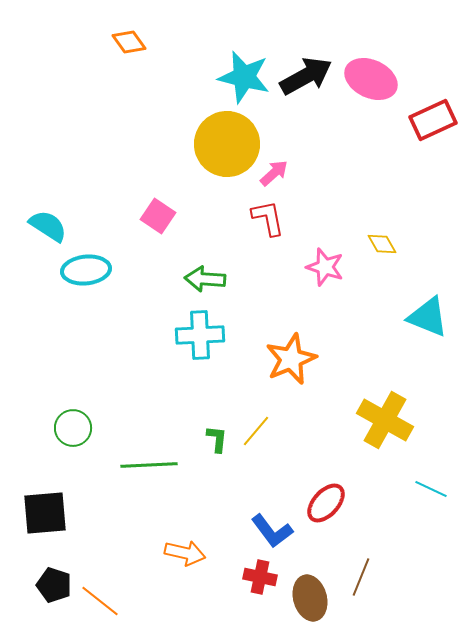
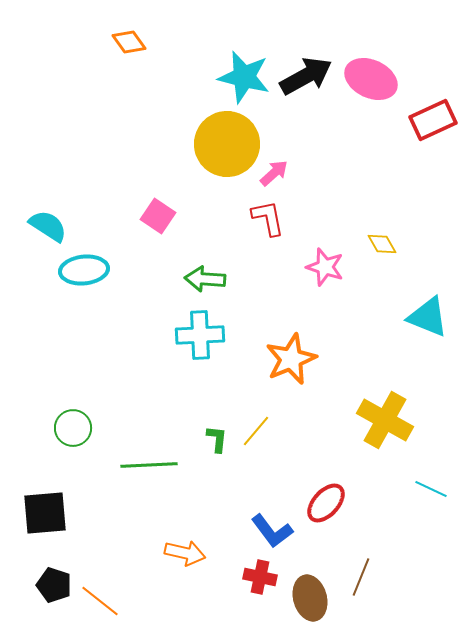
cyan ellipse: moved 2 px left
